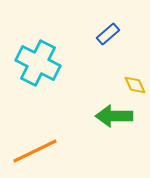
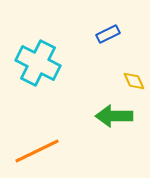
blue rectangle: rotated 15 degrees clockwise
yellow diamond: moved 1 px left, 4 px up
orange line: moved 2 px right
